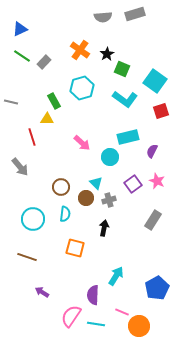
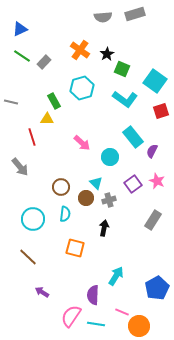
cyan rectangle at (128, 137): moved 5 px right; rotated 65 degrees clockwise
brown line at (27, 257): moved 1 px right; rotated 24 degrees clockwise
